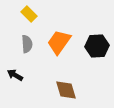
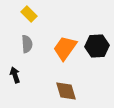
orange trapezoid: moved 6 px right, 6 px down
black arrow: rotated 42 degrees clockwise
brown diamond: moved 1 px down
